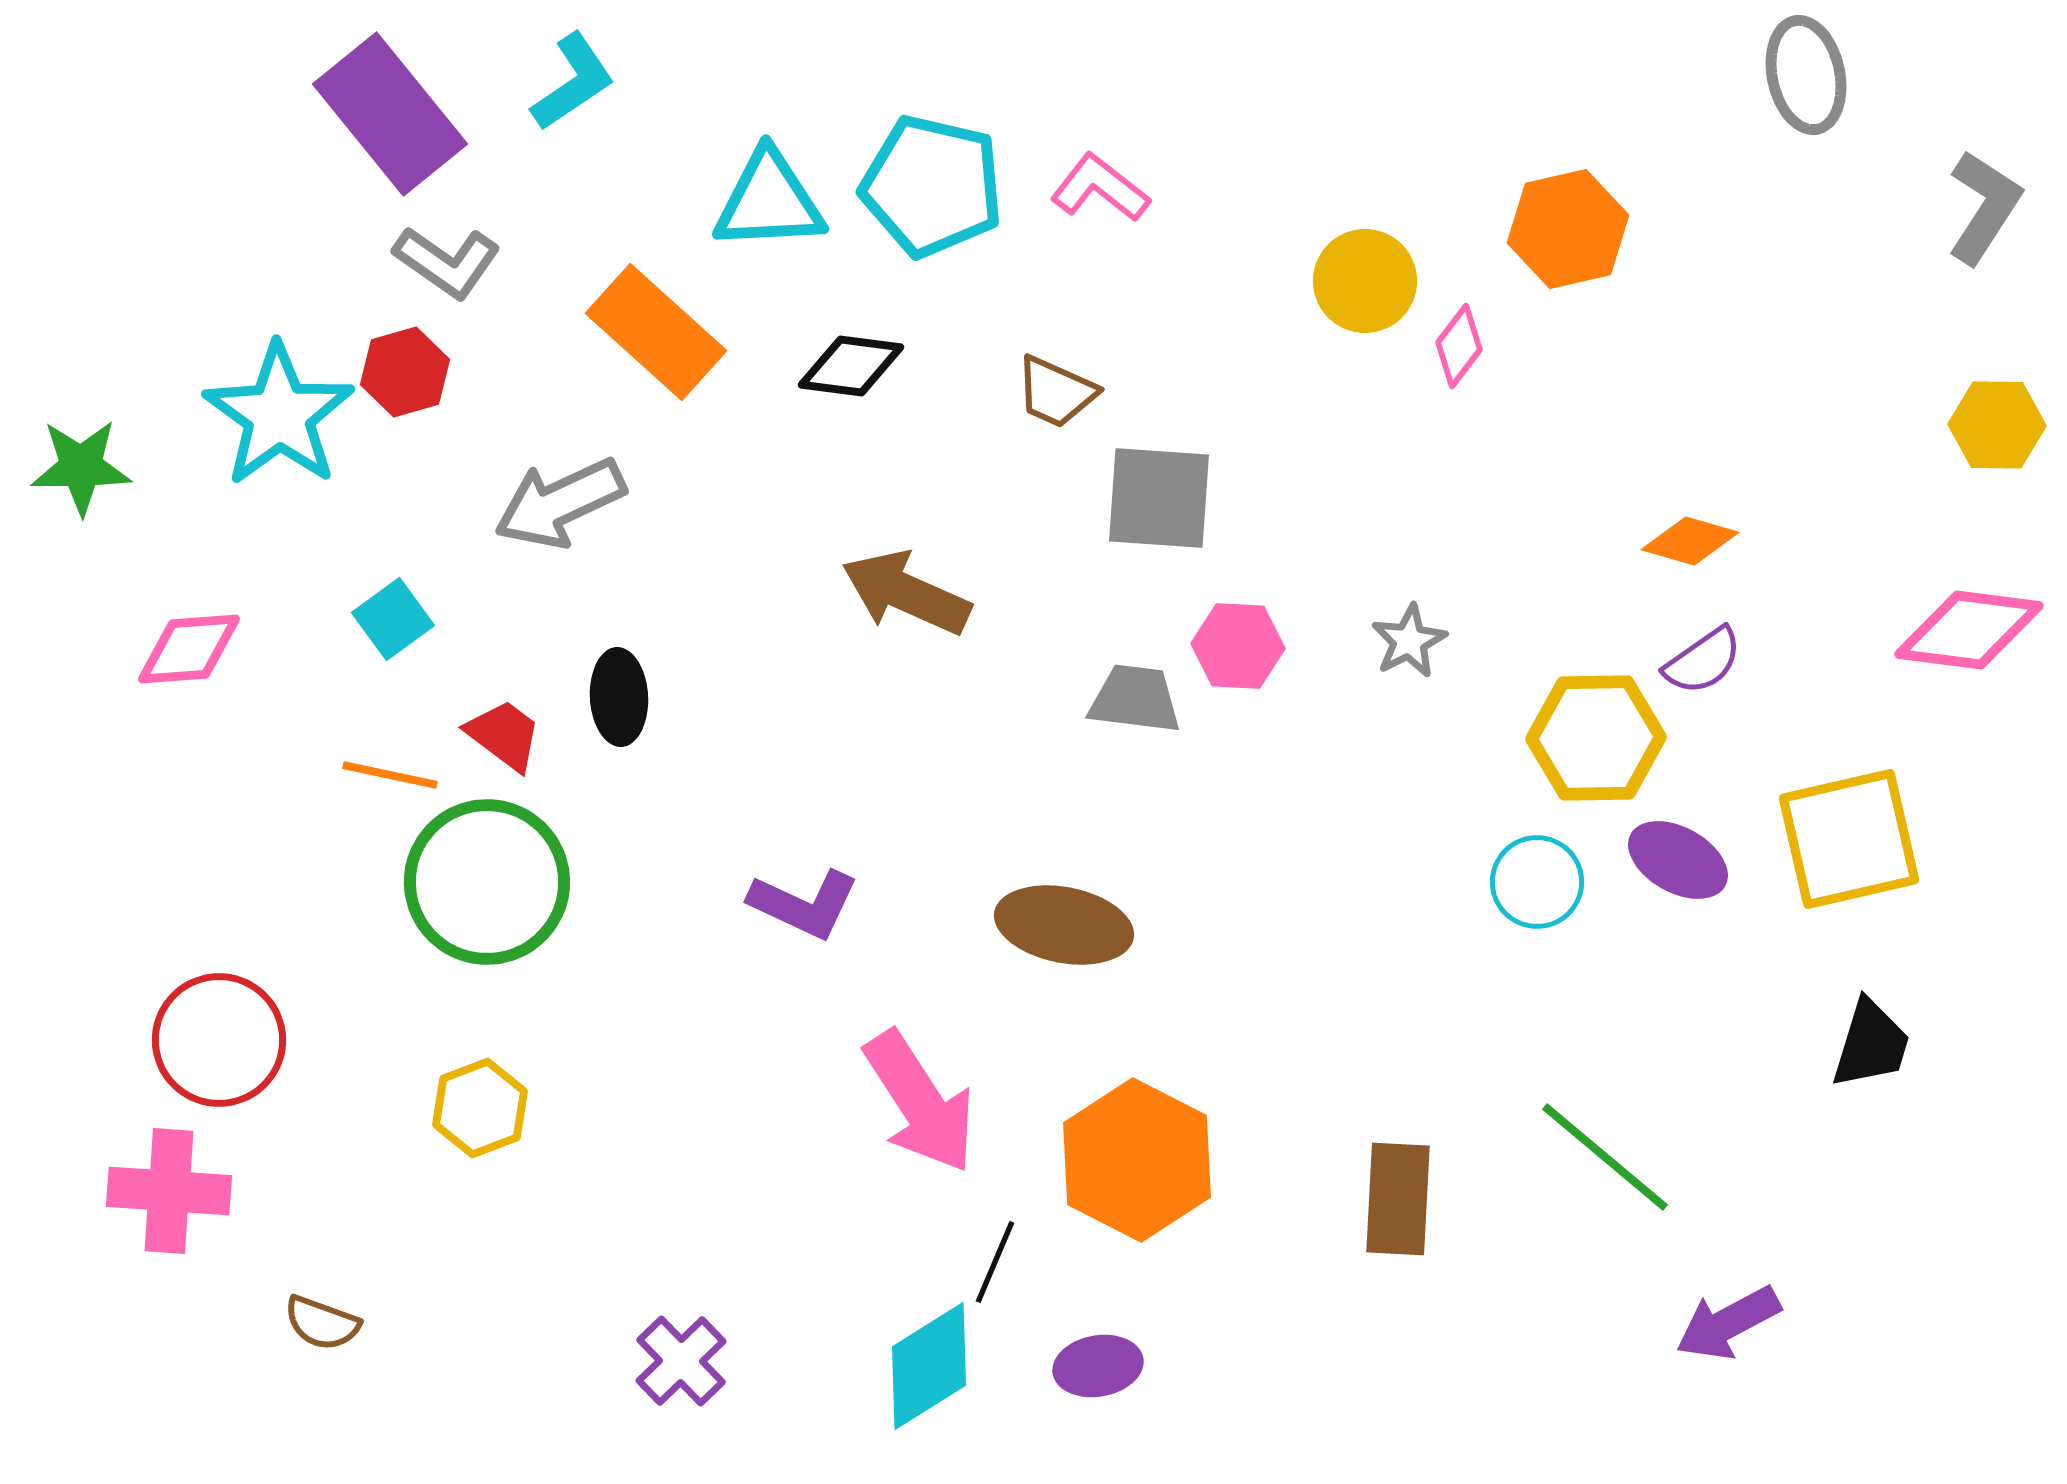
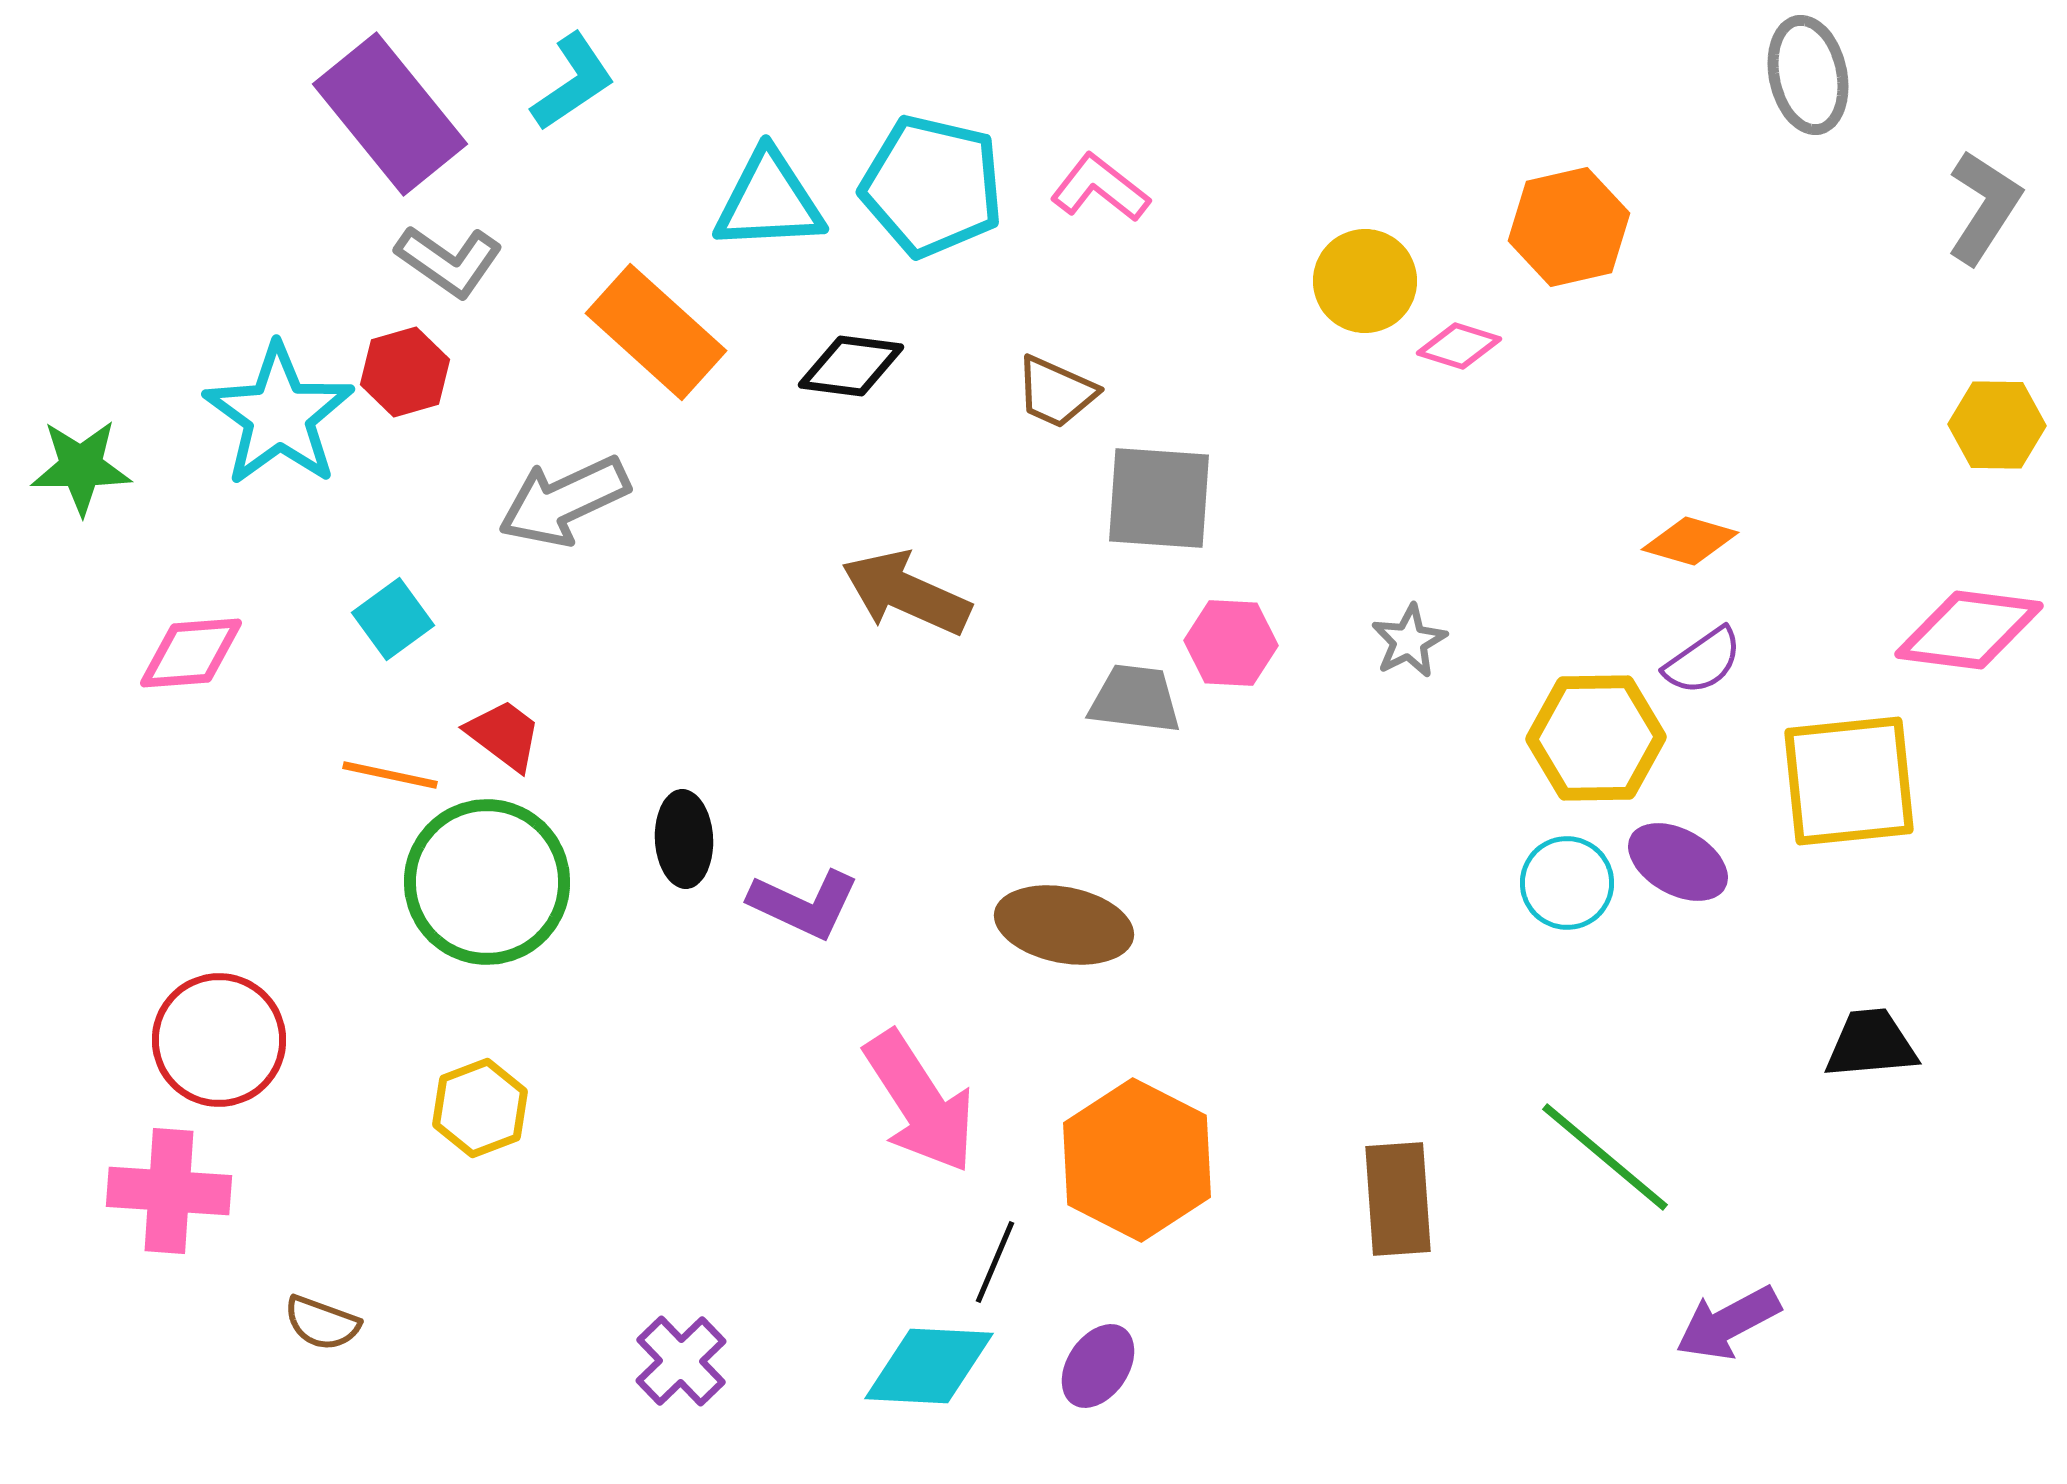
gray ellipse at (1806, 75): moved 2 px right
orange hexagon at (1568, 229): moved 1 px right, 2 px up
gray L-shape at (447, 262): moved 2 px right, 1 px up
pink diamond at (1459, 346): rotated 70 degrees clockwise
gray arrow at (560, 503): moved 4 px right, 2 px up
pink hexagon at (1238, 646): moved 7 px left, 3 px up
pink diamond at (189, 649): moved 2 px right, 4 px down
black ellipse at (619, 697): moved 65 px right, 142 px down
yellow square at (1849, 839): moved 58 px up; rotated 7 degrees clockwise
purple ellipse at (1678, 860): moved 2 px down
cyan circle at (1537, 882): moved 30 px right, 1 px down
black trapezoid at (1871, 1044): rotated 112 degrees counterclockwise
brown rectangle at (1398, 1199): rotated 7 degrees counterclockwise
cyan diamond at (929, 1366): rotated 35 degrees clockwise
purple ellipse at (1098, 1366): rotated 46 degrees counterclockwise
